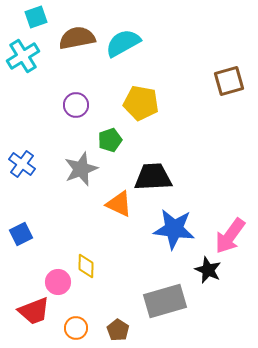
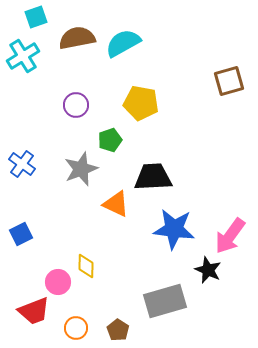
orange triangle: moved 3 px left
